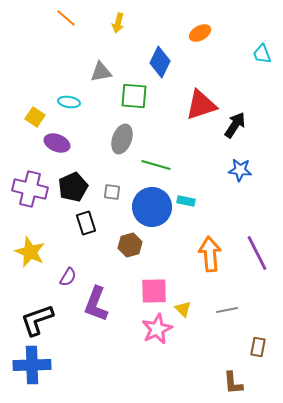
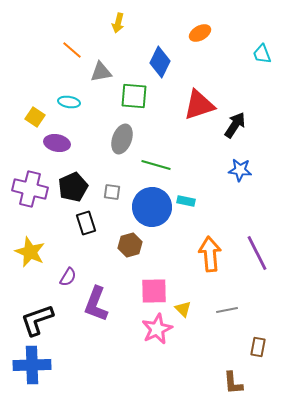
orange line: moved 6 px right, 32 px down
red triangle: moved 2 px left
purple ellipse: rotated 10 degrees counterclockwise
